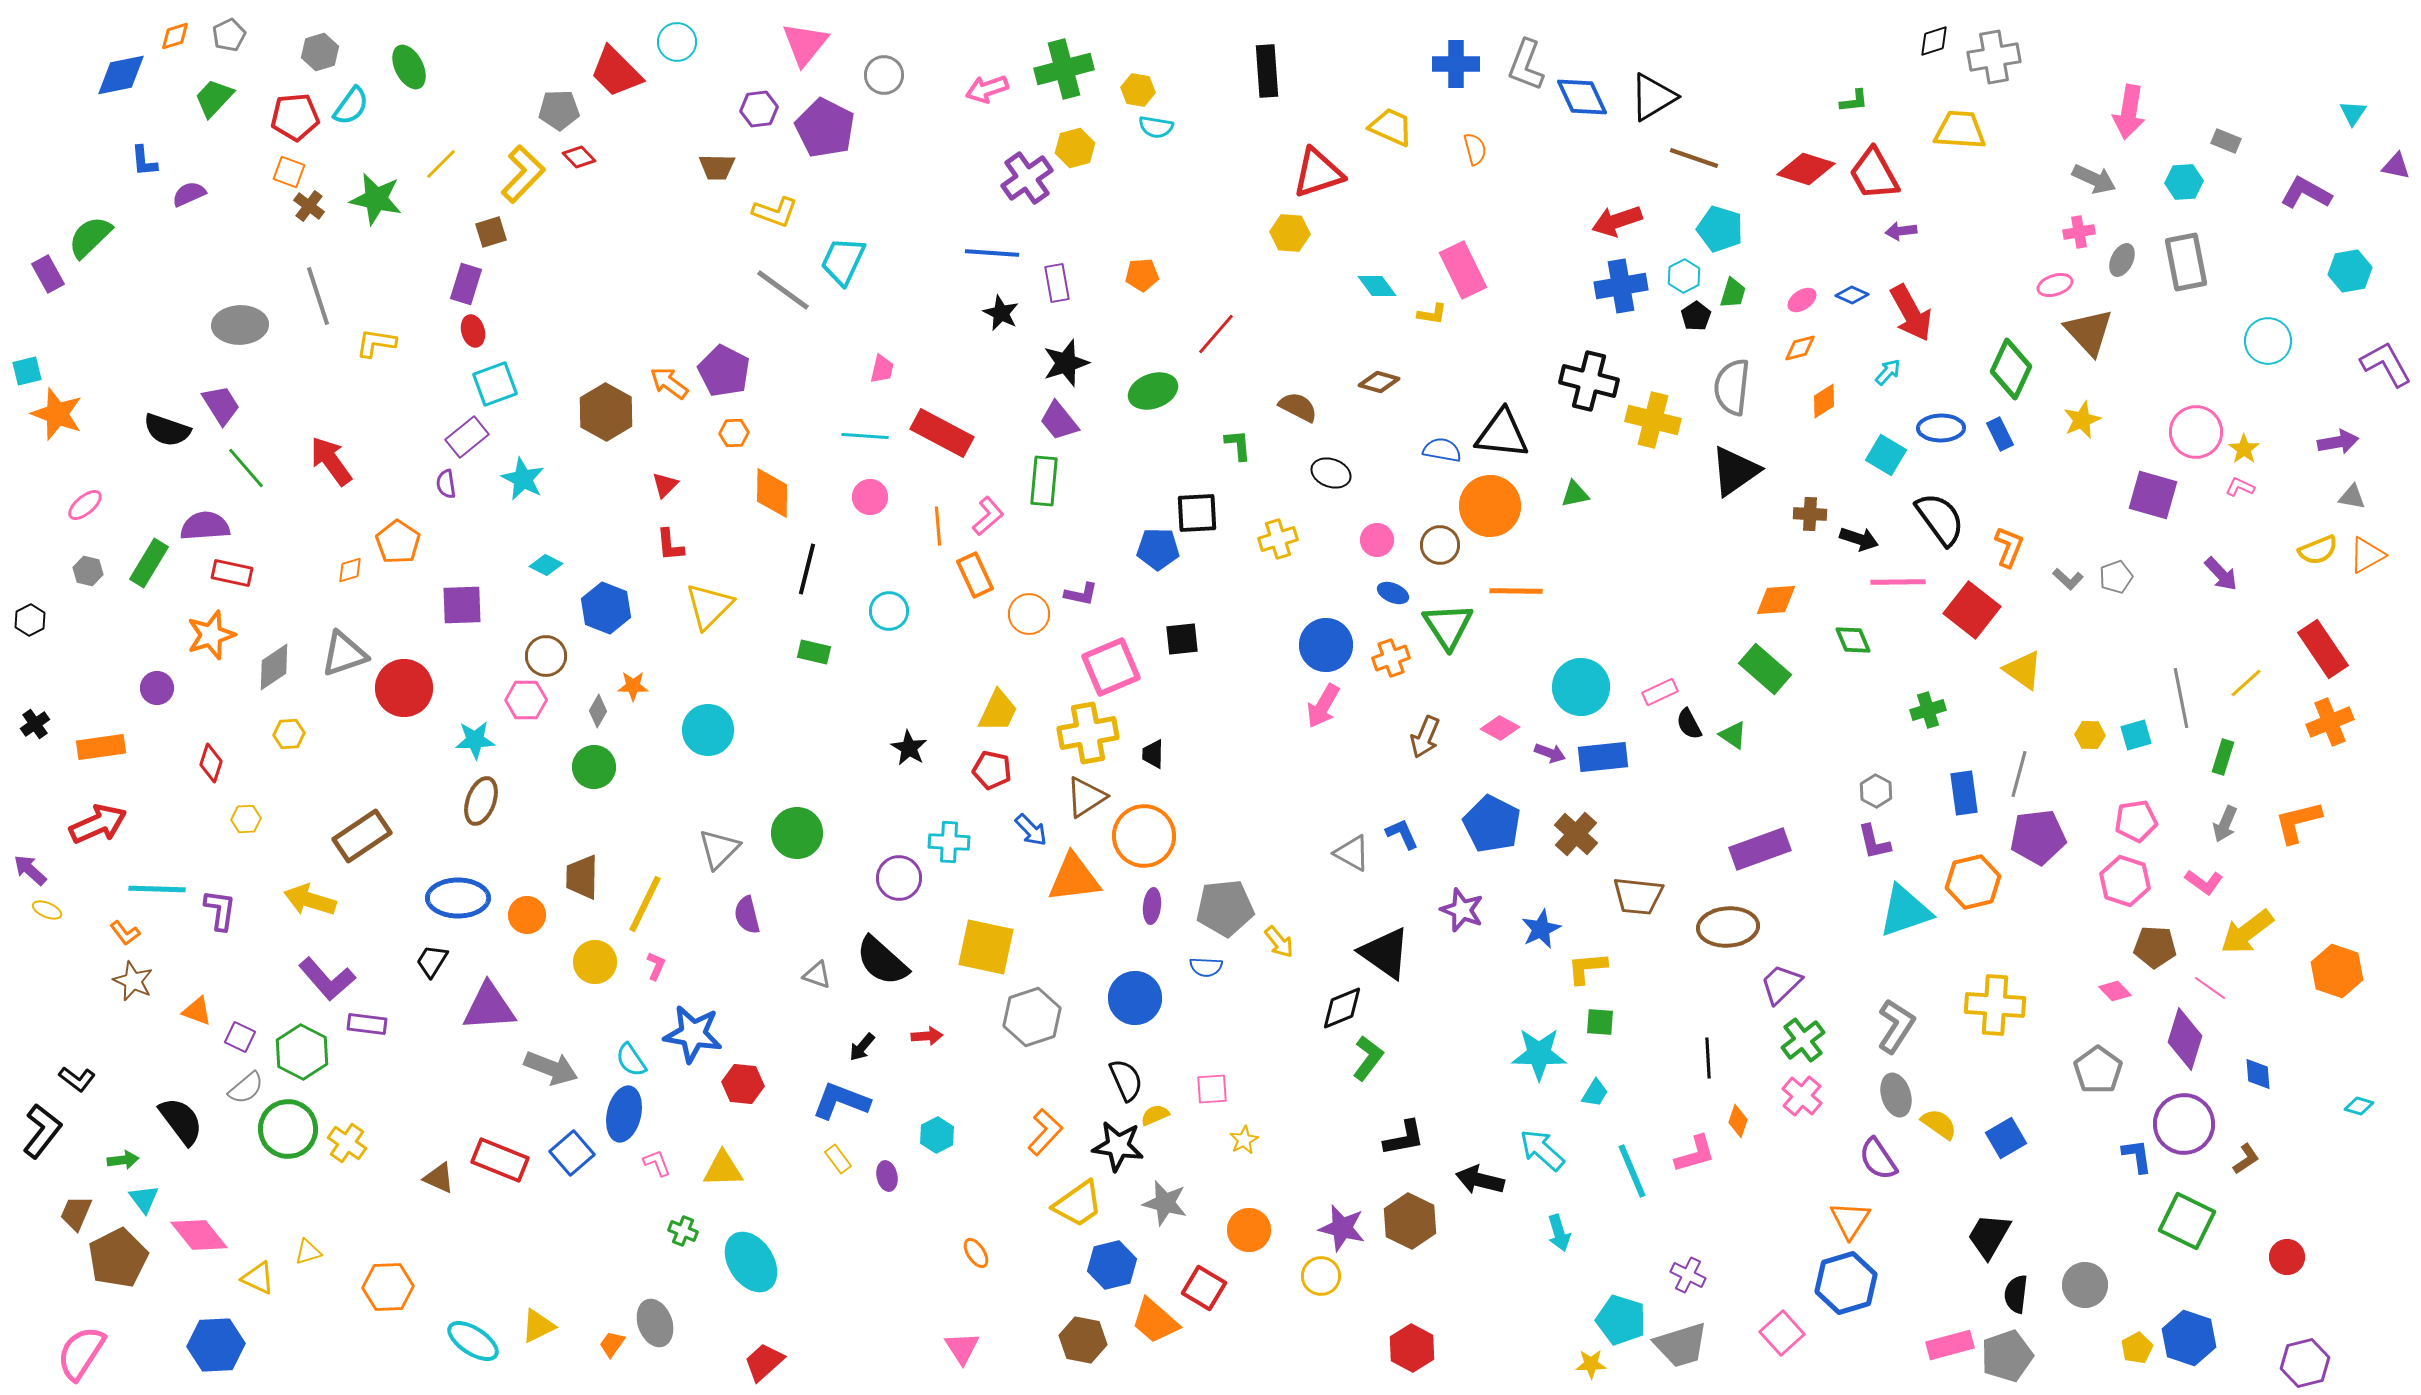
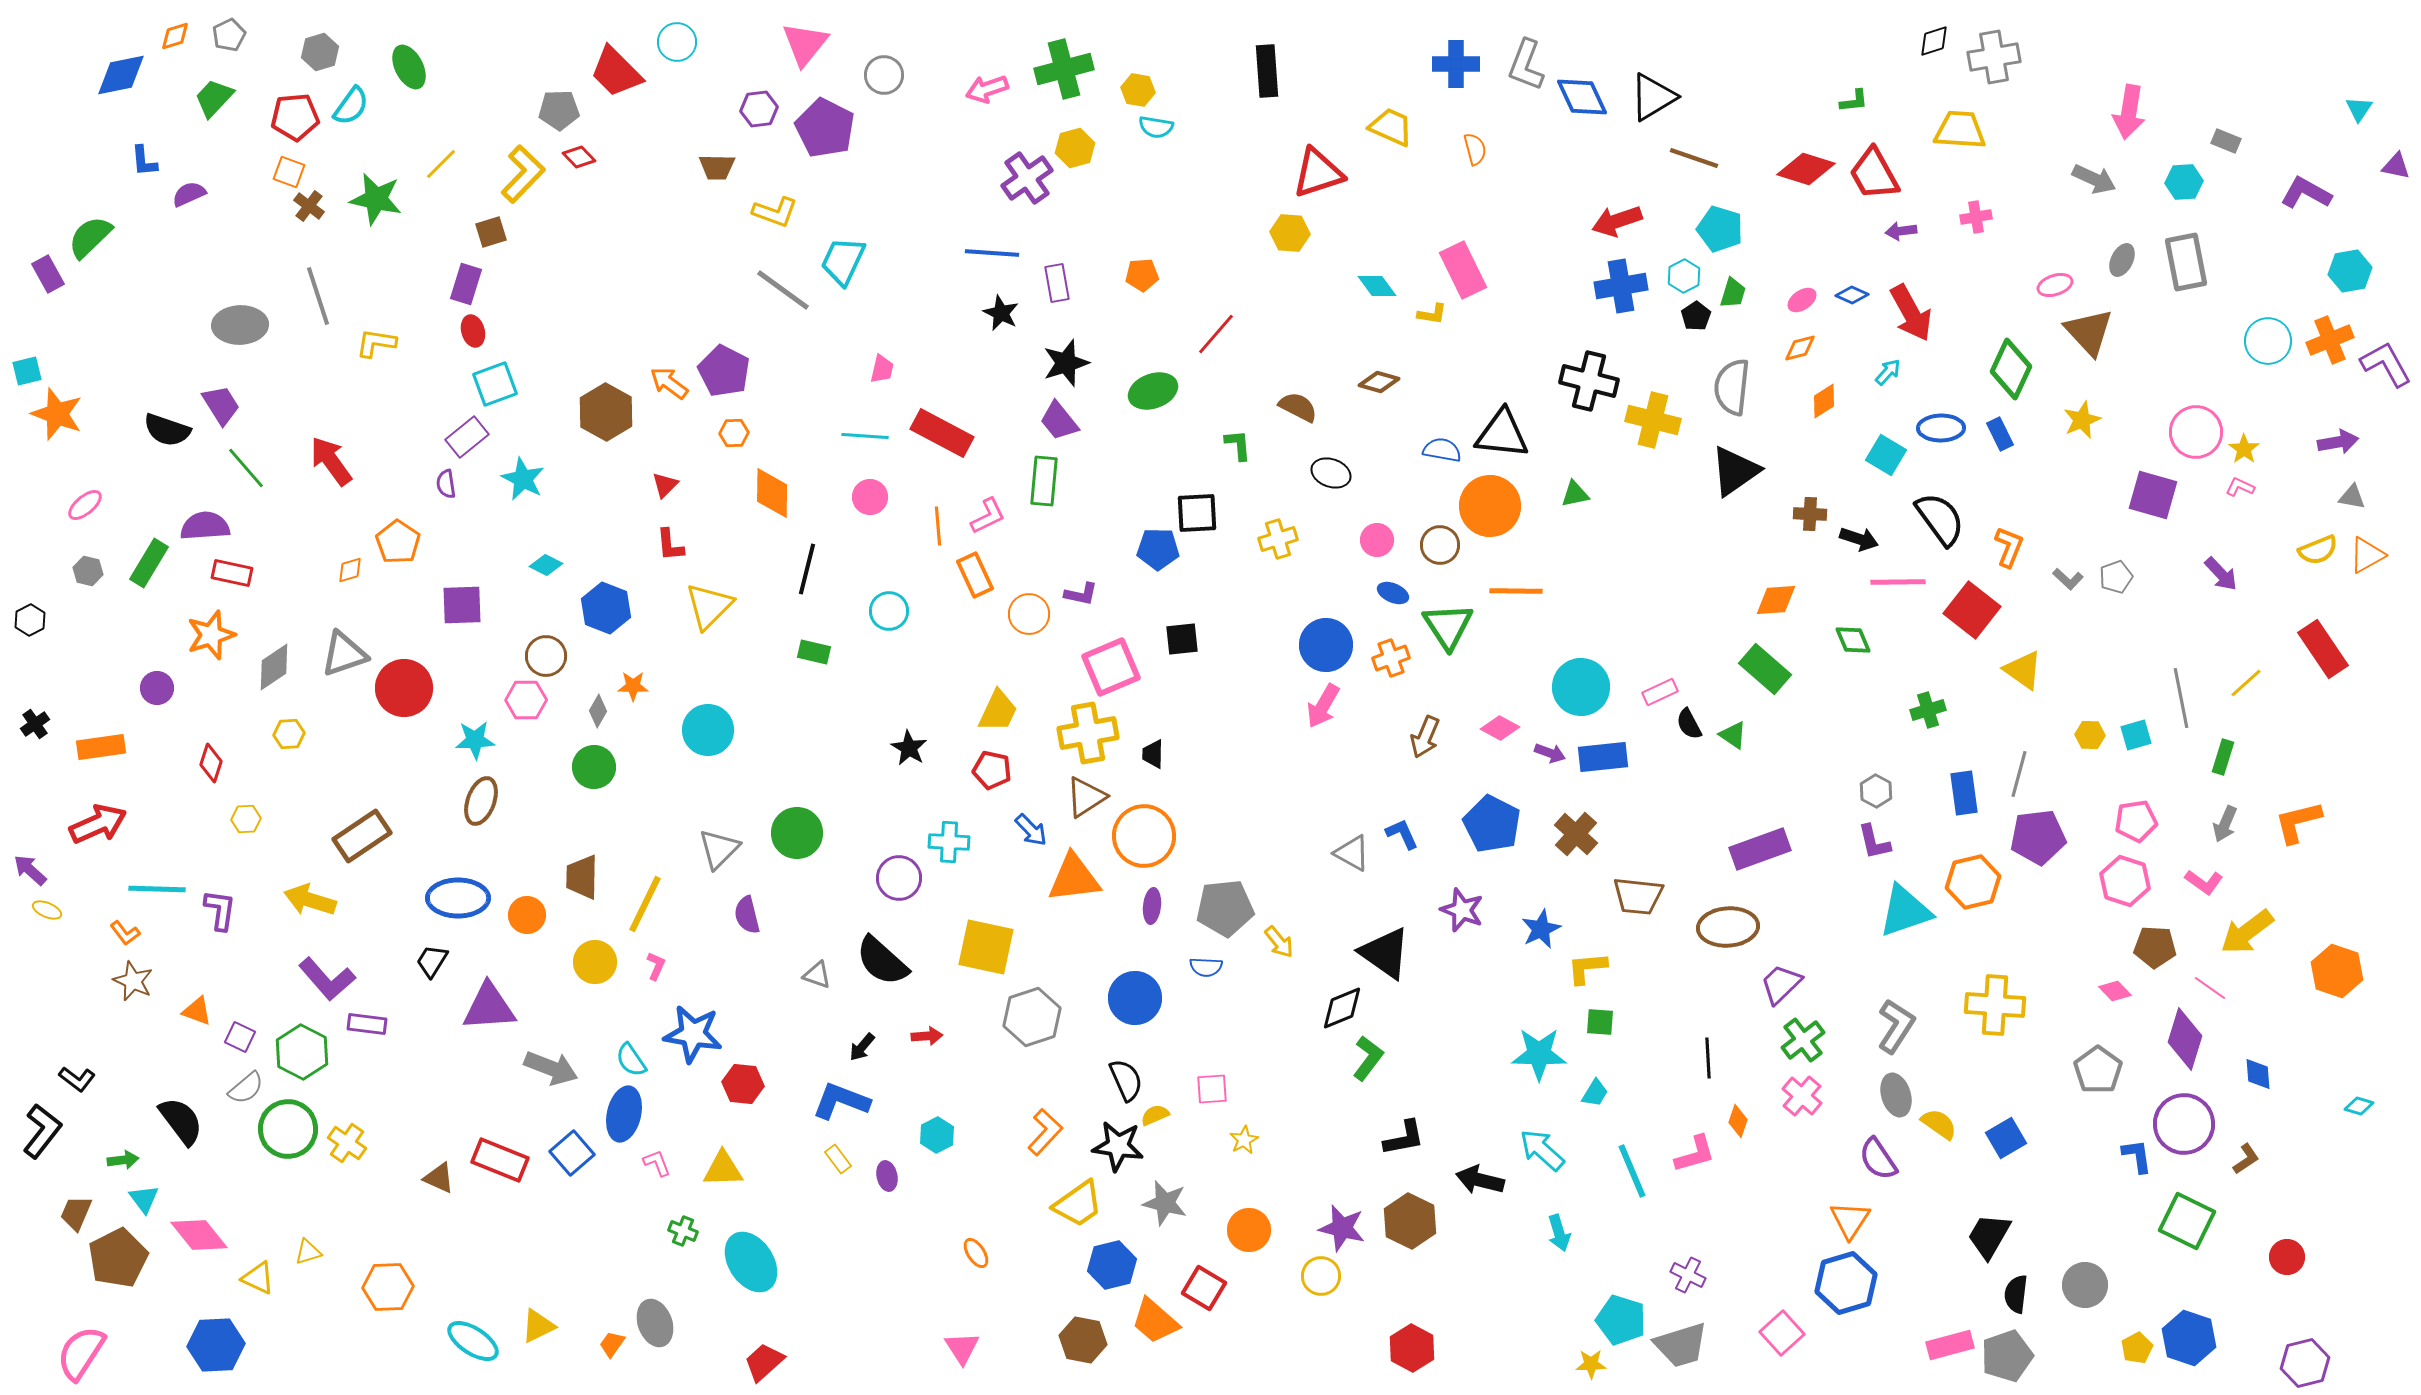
cyan triangle at (2353, 113): moved 6 px right, 4 px up
pink cross at (2079, 232): moved 103 px left, 15 px up
pink L-shape at (988, 516): rotated 15 degrees clockwise
orange cross at (2330, 722): moved 382 px up
